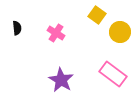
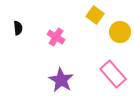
yellow square: moved 2 px left
black semicircle: moved 1 px right
pink cross: moved 4 px down
pink rectangle: rotated 12 degrees clockwise
